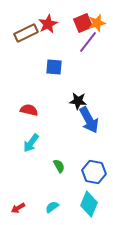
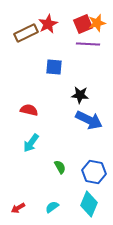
red square: moved 1 px down
purple line: moved 2 px down; rotated 55 degrees clockwise
black star: moved 2 px right, 6 px up
blue arrow: rotated 36 degrees counterclockwise
green semicircle: moved 1 px right, 1 px down
